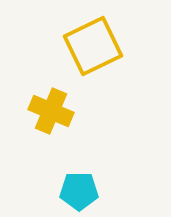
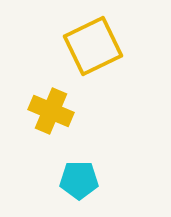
cyan pentagon: moved 11 px up
